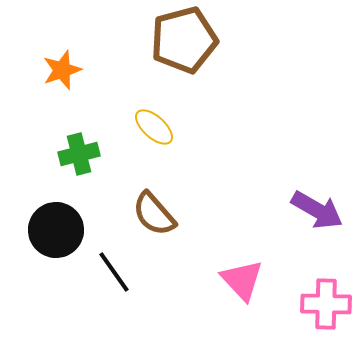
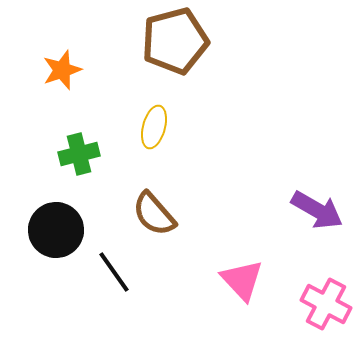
brown pentagon: moved 9 px left, 1 px down
yellow ellipse: rotated 63 degrees clockwise
pink cross: rotated 27 degrees clockwise
